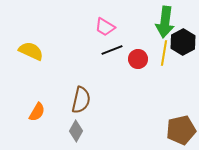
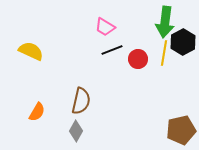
brown semicircle: moved 1 px down
